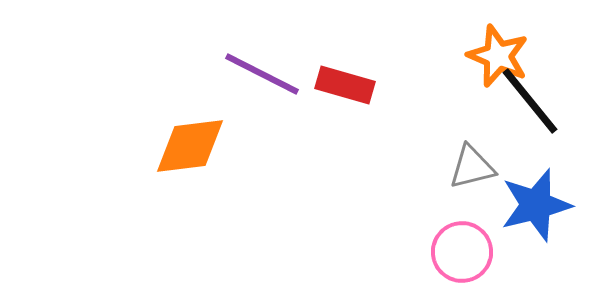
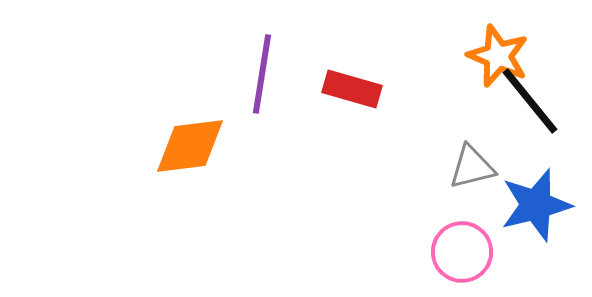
purple line: rotated 72 degrees clockwise
red rectangle: moved 7 px right, 4 px down
